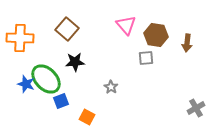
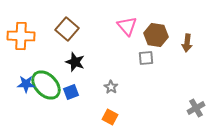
pink triangle: moved 1 px right, 1 px down
orange cross: moved 1 px right, 2 px up
black star: rotated 24 degrees clockwise
green ellipse: moved 6 px down
blue star: rotated 18 degrees counterclockwise
blue square: moved 10 px right, 9 px up
orange square: moved 23 px right
